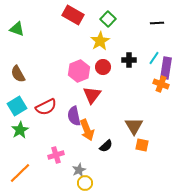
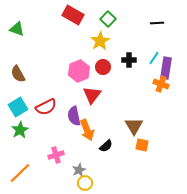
cyan square: moved 1 px right, 1 px down
